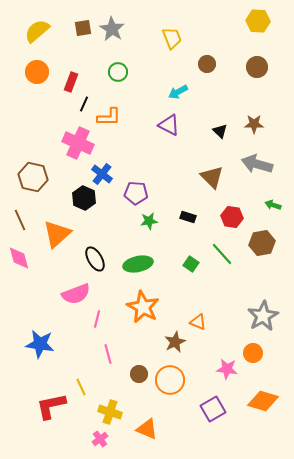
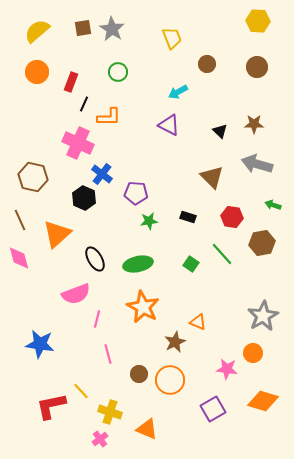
yellow line at (81, 387): moved 4 px down; rotated 18 degrees counterclockwise
